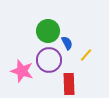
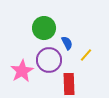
green circle: moved 4 px left, 3 px up
pink star: rotated 25 degrees clockwise
